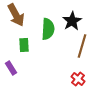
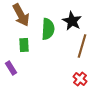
brown arrow: moved 5 px right
black star: rotated 12 degrees counterclockwise
red cross: moved 2 px right
